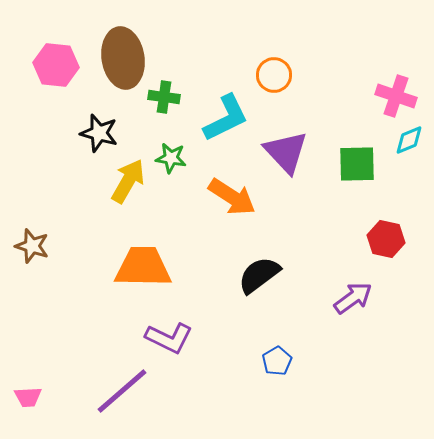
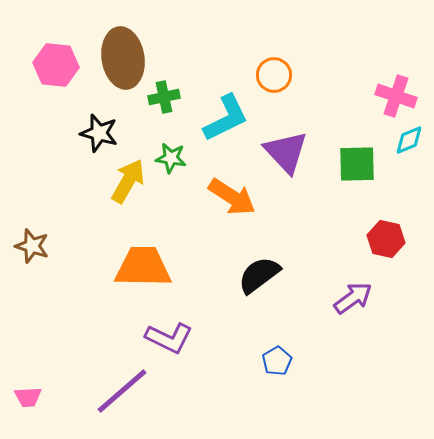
green cross: rotated 20 degrees counterclockwise
